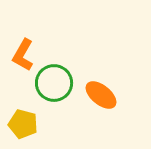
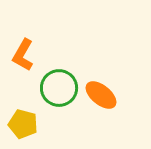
green circle: moved 5 px right, 5 px down
